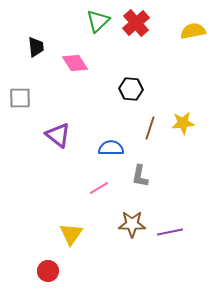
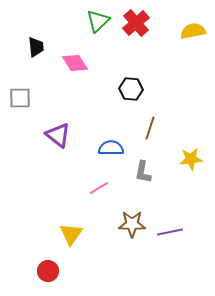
yellow star: moved 8 px right, 36 px down
gray L-shape: moved 3 px right, 4 px up
